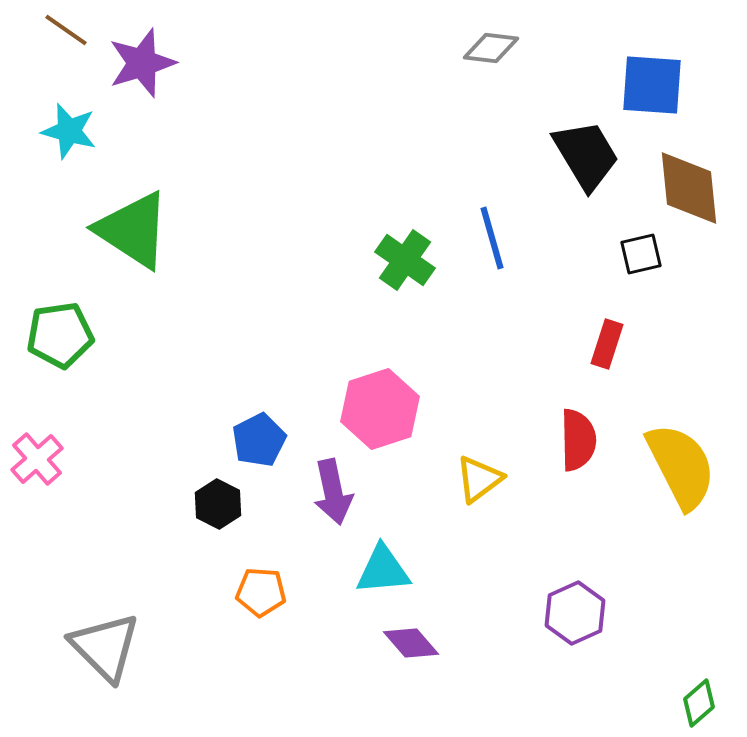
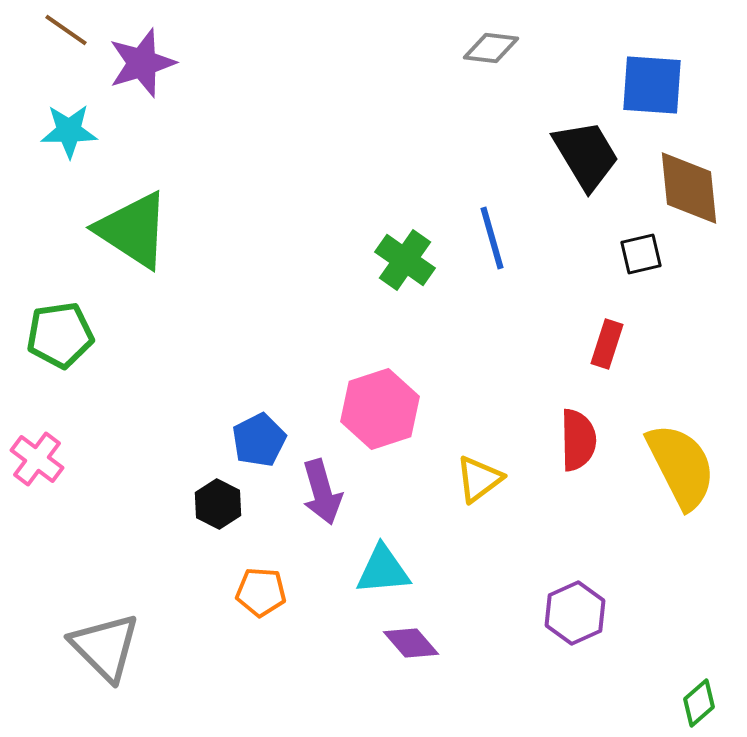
cyan star: rotated 16 degrees counterclockwise
pink cross: rotated 12 degrees counterclockwise
purple arrow: moved 11 px left; rotated 4 degrees counterclockwise
